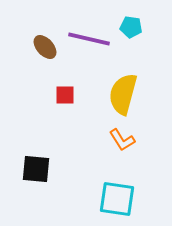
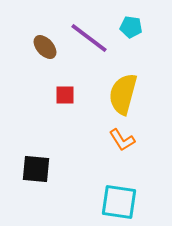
purple line: moved 1 px up; rotated 24 degrees clockwise
cyan square: moved 2 px right, 3 px down
